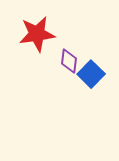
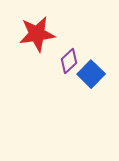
purple diamond: rotated 40 degrees clockwise
